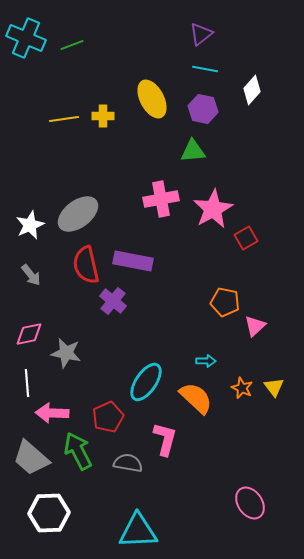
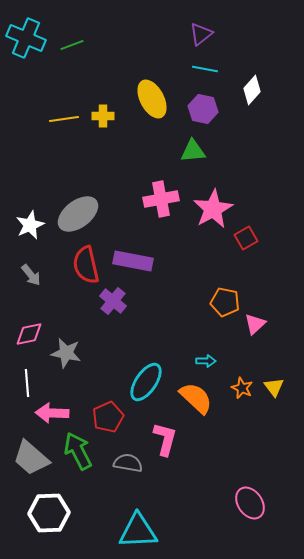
pink triangle: moved 2 px up
